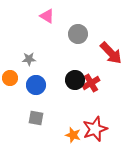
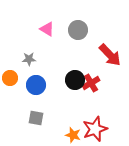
pink triangle: moved 13 px down
gray circle: moved 4 px up
red arrow: moved 1 px left, 2 px down
